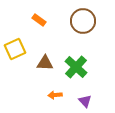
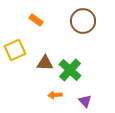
orange rectangle: moved 3 px left
yellow square: moved 1 px down
green cross: moved 6 px left, 3 px down
